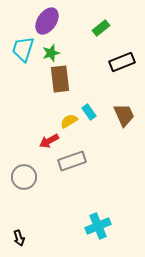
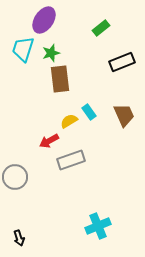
purple ellipse: moved 3 px left, 1 px up
gray rectangle: moved 1 px left, 1 px up
gray circle: moved 9 px left
